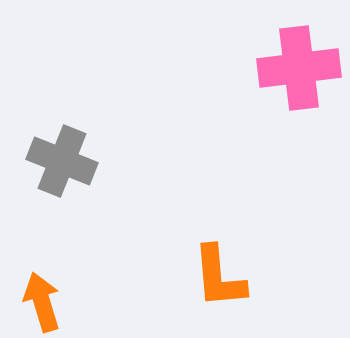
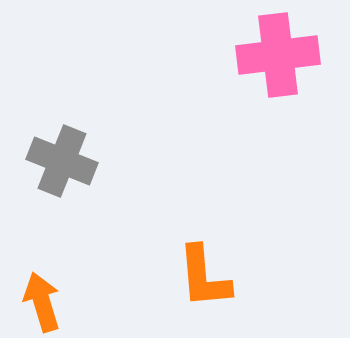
pink cross: moved 21 px left, 13 px up
orange L-shape: moved 15 px left
